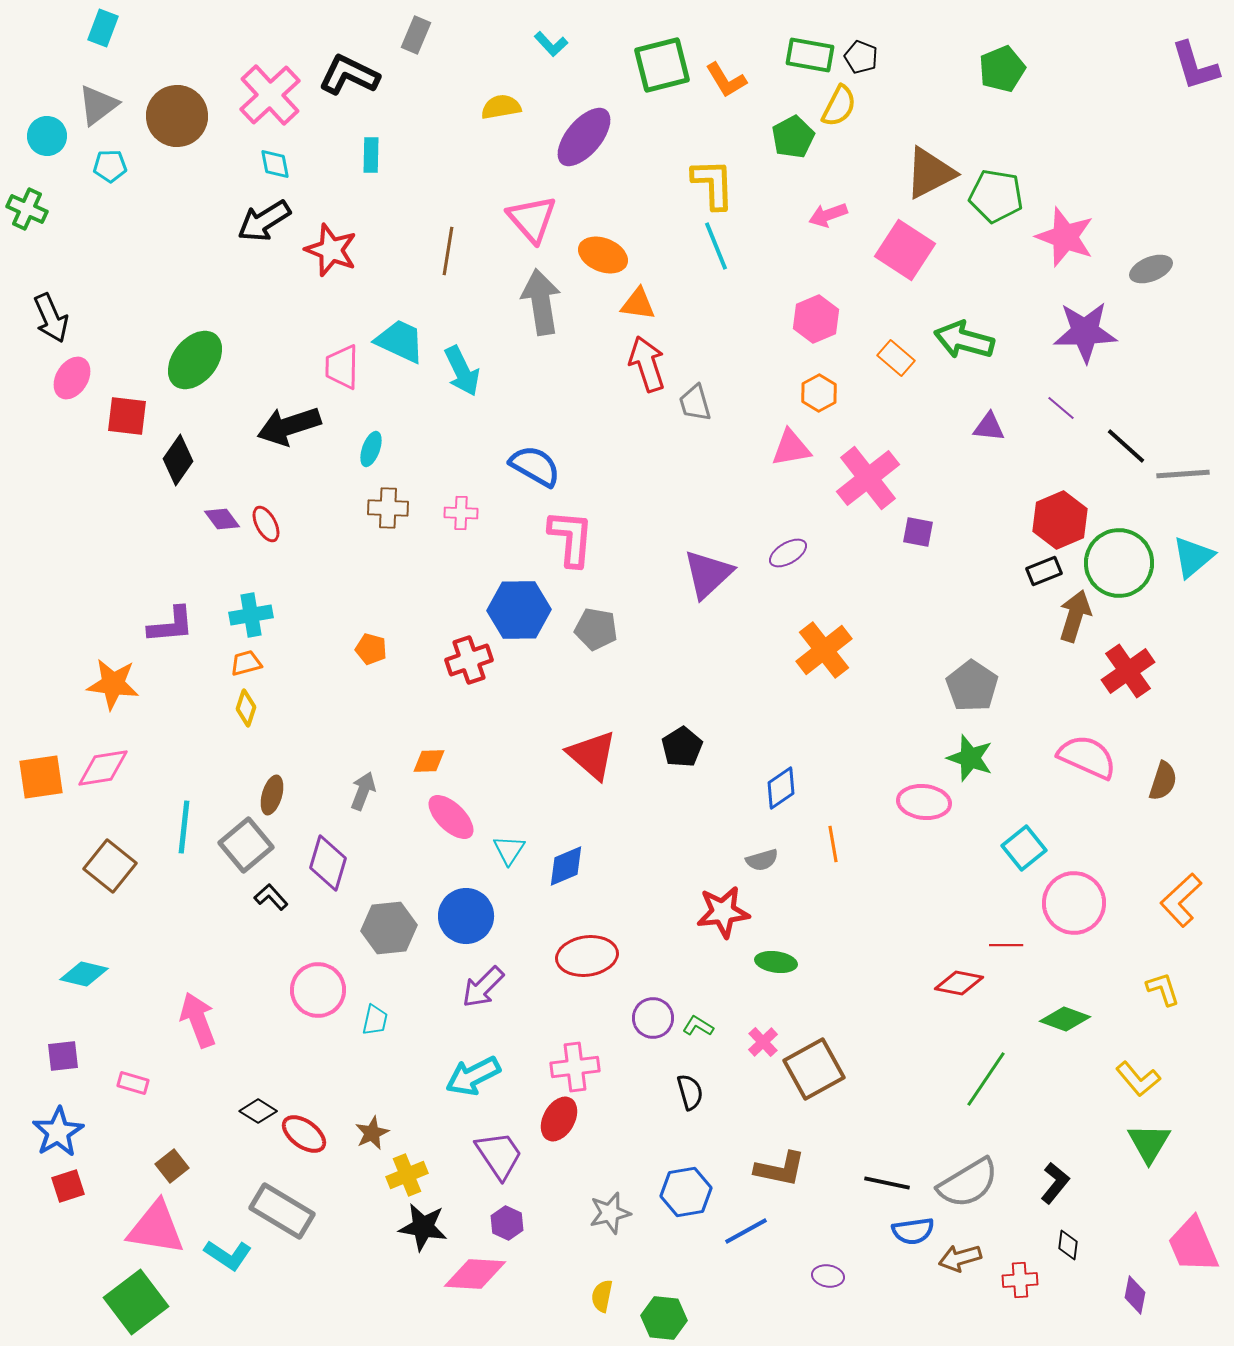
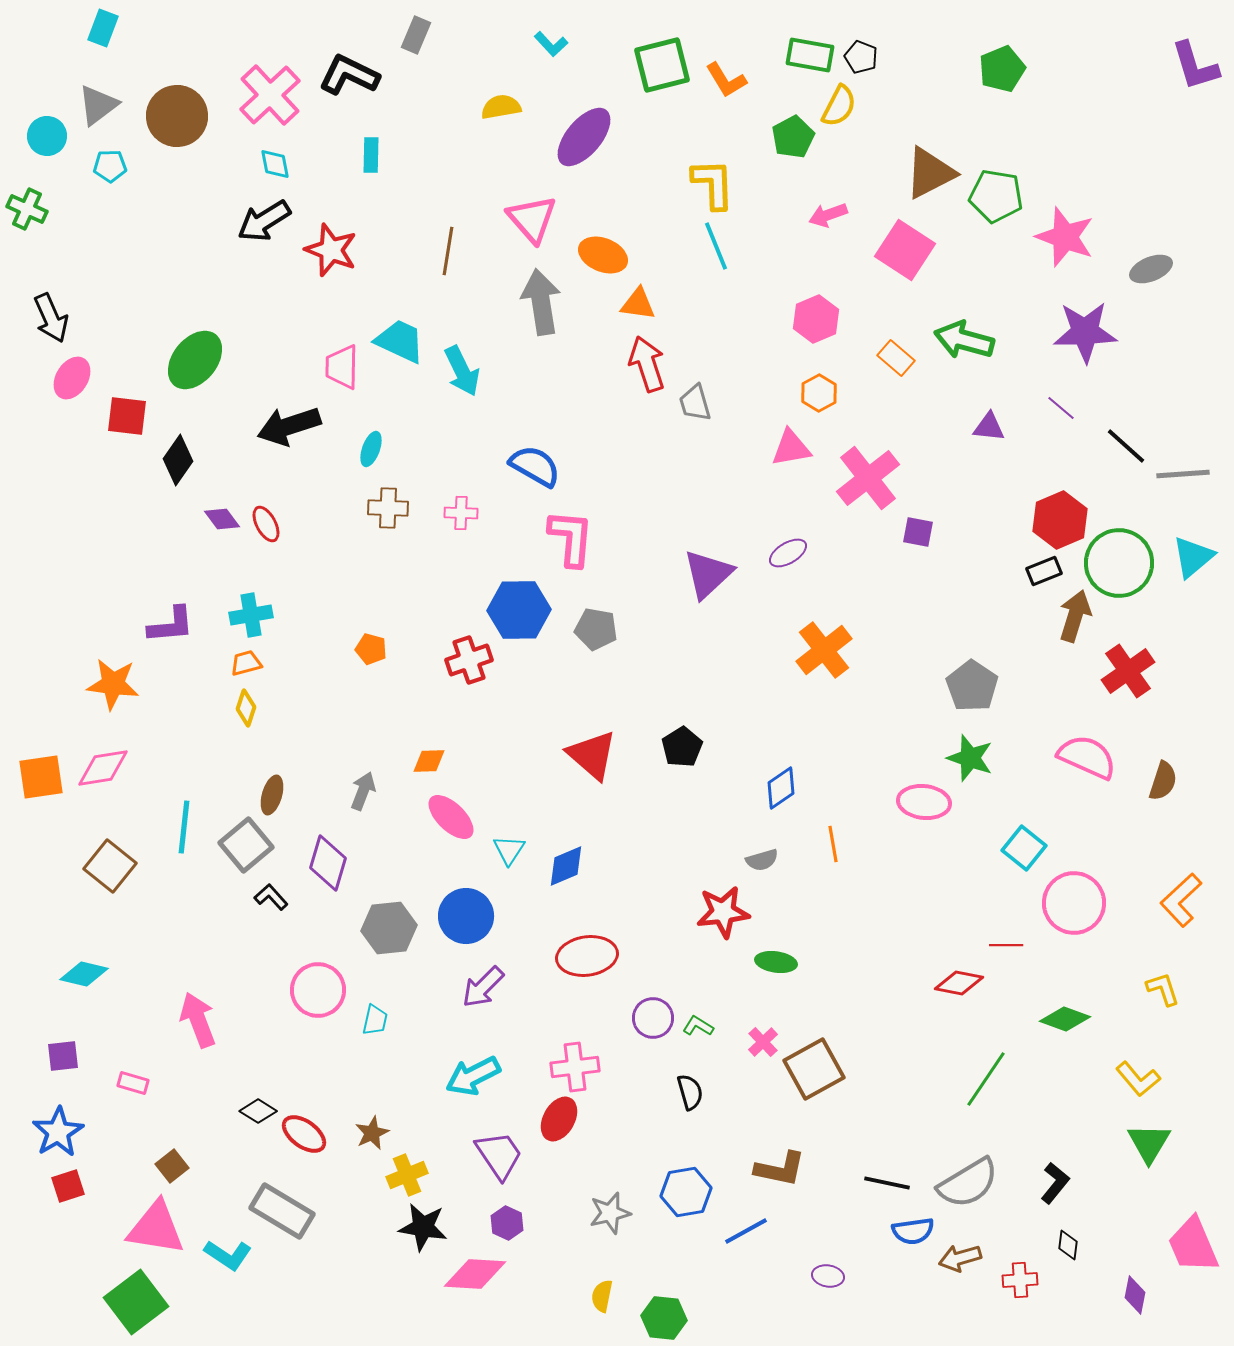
cyan square at (1024, 848): rotated 12 degrees counterclockwise
